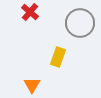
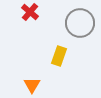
yellow rectangle: moved 1 px right, 1 px up
